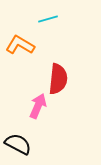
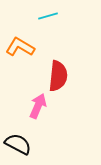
cyan line: moved 3 px up
orange L-shape: moved 2 px down
red semicircle: moved 3 px up
